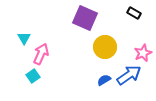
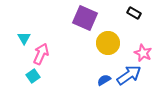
yellow circle: moved 3 px right, 4 px up
pink star: rotated 24 degrees counterclockwise
